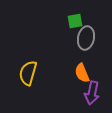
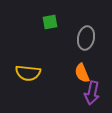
green square: moved 25 px left, 1 px down
yellow semicircle: rotated 100 degrees counterclockwise
